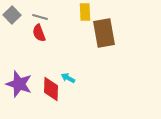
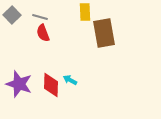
red semicircle: moved 4 px right
cyan arrow: moved 2 px right, 2 px down
red diamond: moved 4 px up
